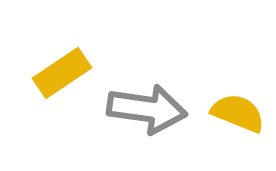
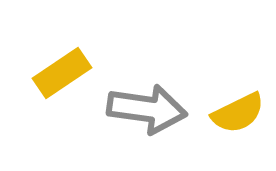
yellow semicircle: rotated 132 degrees clockwise
